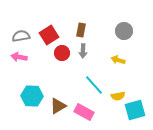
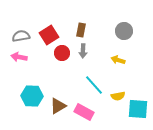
cyan square: moved 3 px right, 1 px up; rotated 20 degrees clockwise
